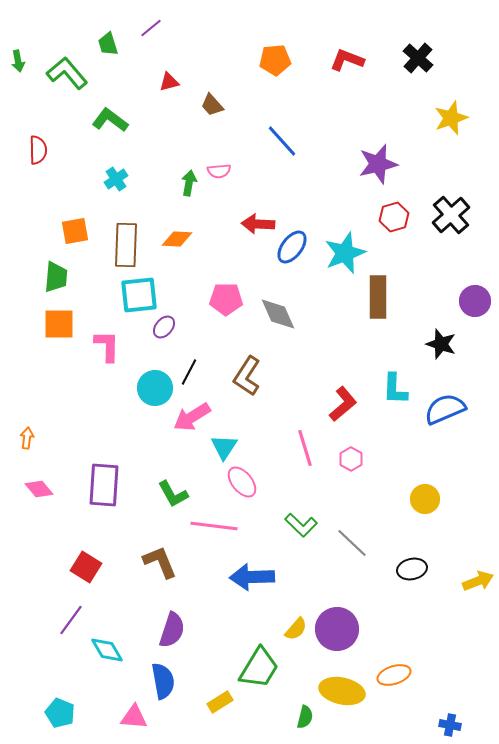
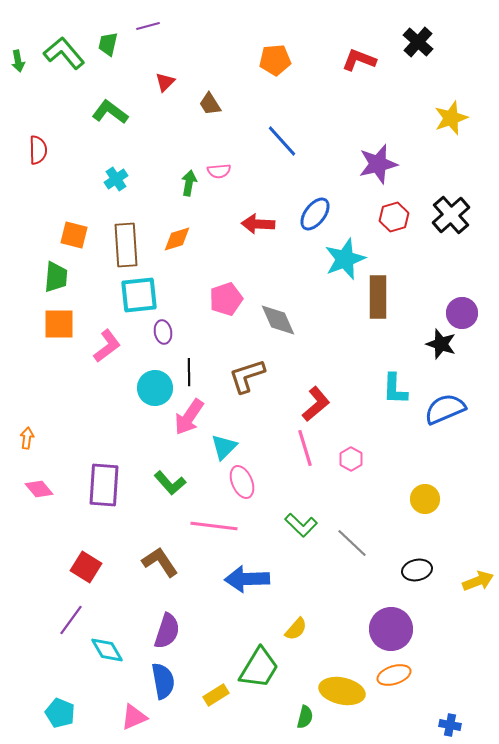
purple line at (151, 28): moved 3 px left, 2 px up; rotated 25 degrees clockwise
green trapezoid at (108, 44): rotated 30 degrees clockwise
black cross at (418, 58): moved 16 px up
red L-shape at (347, 60): moved 12 px right
green L-shape at (67, 73): moved 3 px left, 20 px up
red triangle at (169, 82): moved 4 px left; rotated 30 degrees counterclockwise
brown trapezoid at (212, 105): moved 2 px left, 1 px up; rotated 10 degrees clockwise
green L-shape at (110, 120): moved 8 px up
orange square at (75, 231): moved 1 px left, 4 px down; rotated 24 degrees clockwise
orange diamond at (177, 239): rotated 20 degrees counterclockwise
brown rectangle at (126, 245): rotated 6 degrees counterclockwise
blue ellipse at (292, 247): moved 23 px right, 33 px up
cyan star at (345, 253): moved 6 px down
pink pentagon at (226, 299): rotated 20 degrees counterclockwise
purple circle at (475, 301): moved 13 px left, 12 px down
gray diamond at (278, 314): moved 6 px down
purple ellipse at (164, 327): moved 1 px left, 5 px down; rotated 50 degrees counterclockwise
pink L-shape at (107, 346): rotated 52 degrees clockwise
black line at (189, 372): rotated 28 degrees counterclockwise
brown L-shape at (247, 376): rotated 39 degrees clockwise
red L-shape at (343, 404): moved 27 px left
pink arrow at (192, 417): moved 3 px left; rotated 24 degrees counterclockwise
cyan triangle at (224, 447): rotated 12 degrees clockwise
pink ellipse at (242, 482): rotated 16 degrees clockwise
green L-shape at (173, 494): moved 3 px left, 11 px up; rotated 12 degrees counterclockwise
brown L-shape at (160, 562): rotated 12 degrees counterclockwise
black ellipse at (412, 569): moved 5 px right, 1 px down
blue arrow at (252, 577): moved 5 px left, 2 px down
purple circle at (337, 629): moved 54 px right
purple semicircle at (172, 630): moved 5 px left, 1 px down
yellow rectangle at (220, 702): moved 4 px left, 7 px up
pink triangle at (134, 717): rotated 28 degrees counterclockwise
